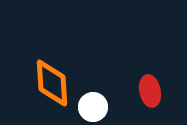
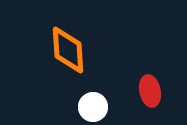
orange diamond: moved 16 px right, 33 px up
